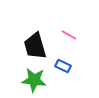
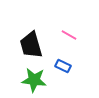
black trapezoid: moved 4 px left, 1 px up
